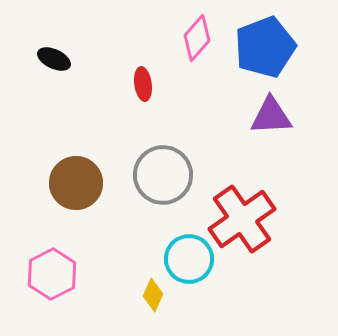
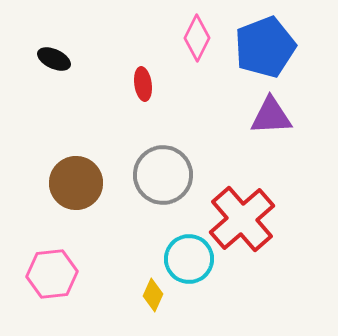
pink diamond: rotated 15 degrees counterclockwise
red cross: rotated 6 degrees counterclockwise
pink hexagon: rotated 21 degrees clockwise
